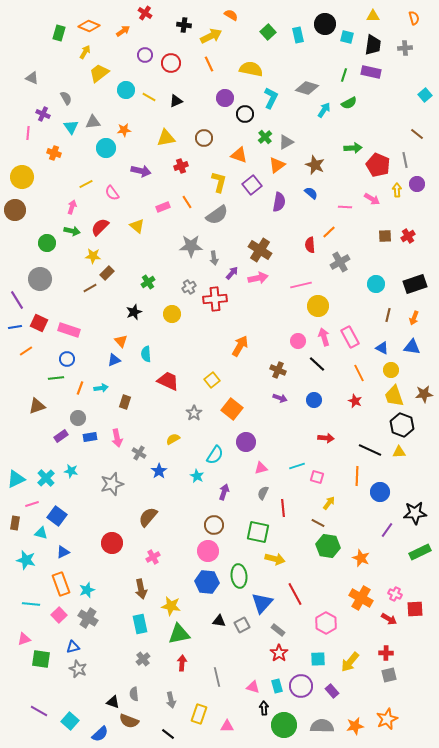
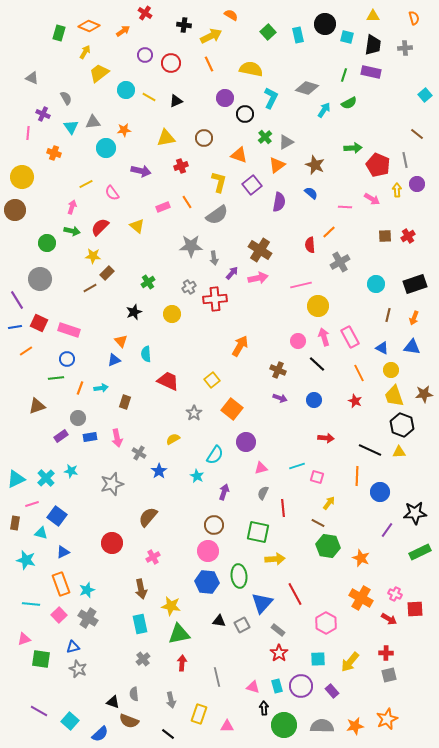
yellow arrow at (275, 559): rotated 18 degrees counterclockwise
